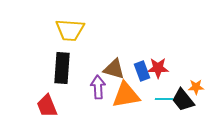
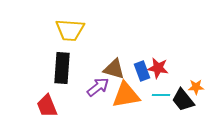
red star: rotated 10 degrees clockwise
purple arrow: rotated 55 degrees clockwise
cyan line: moved 3 px left, 4 px up
